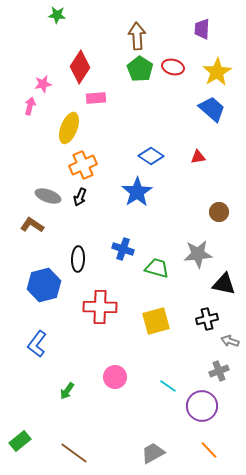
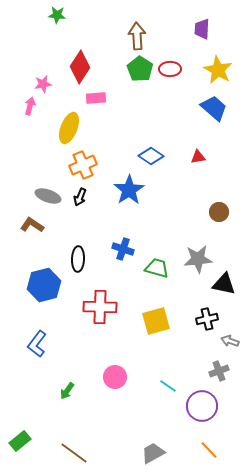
red ellipse: moved 3 px left, 2 px down; rotated 15 degrees counterclockwise
yellow star: moved 1 px right, 2 px up; rotated 12 degrees counterclockwise
blue trapezoid: moved 2 px right, 1 px up
blue star: moved 8 px left, 2 px up
gray star: moved 5 px down
